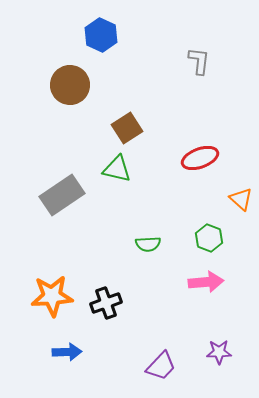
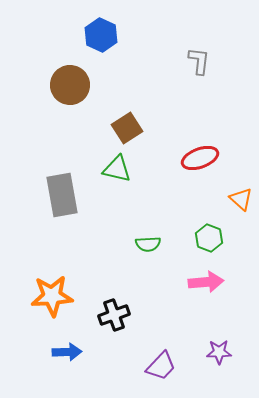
gray rectangle: rotated 66 degrees counterclockwise
black cross: moved 8 px right, 12 px down
